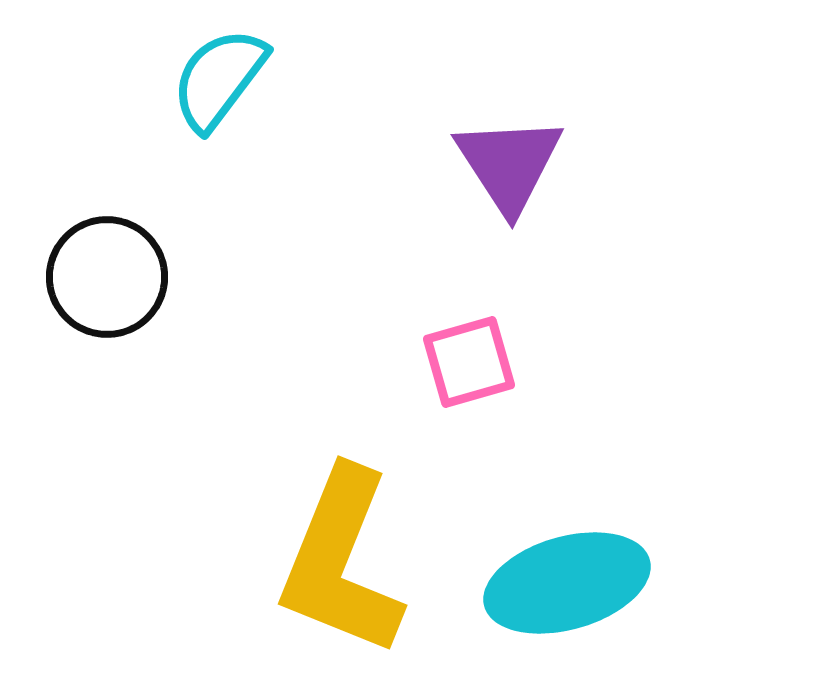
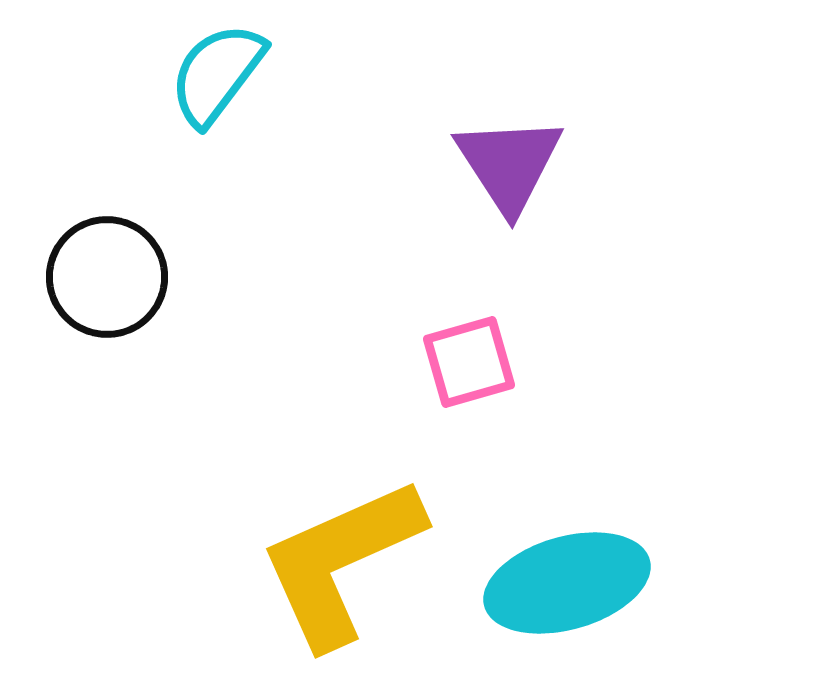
cyan semicircle: moved 2 px left, 5 px up
yellow L-shape: rotated 44 degrees clockwise
